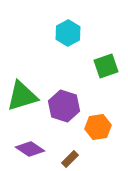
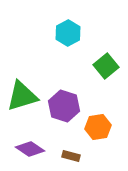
green square: rotated 20 degrees counterclockwise
brown rectangle: moved 1 px right, 3 px up; rotated 60 degrees clockwise
